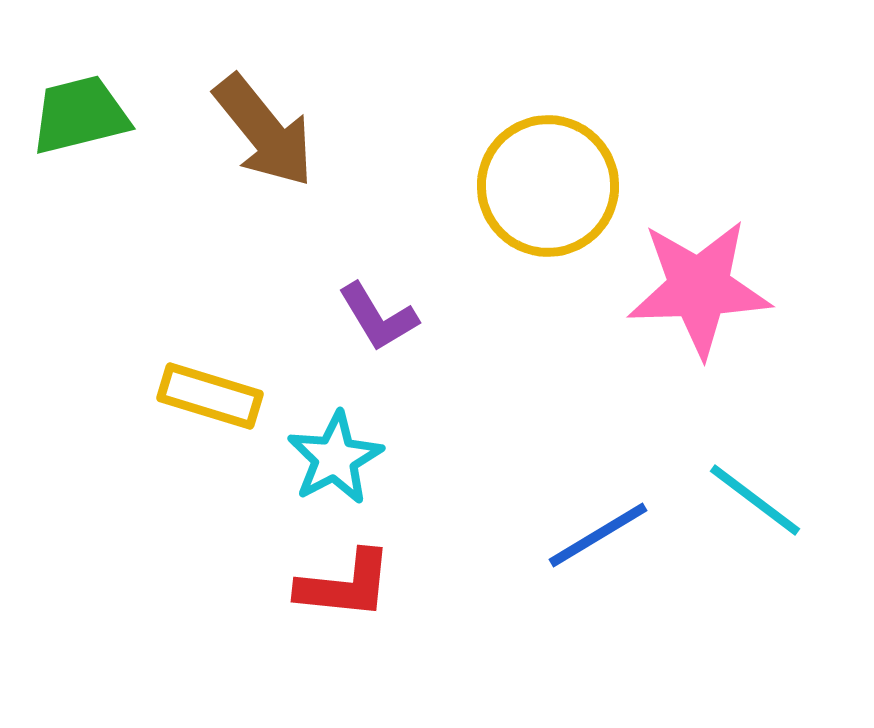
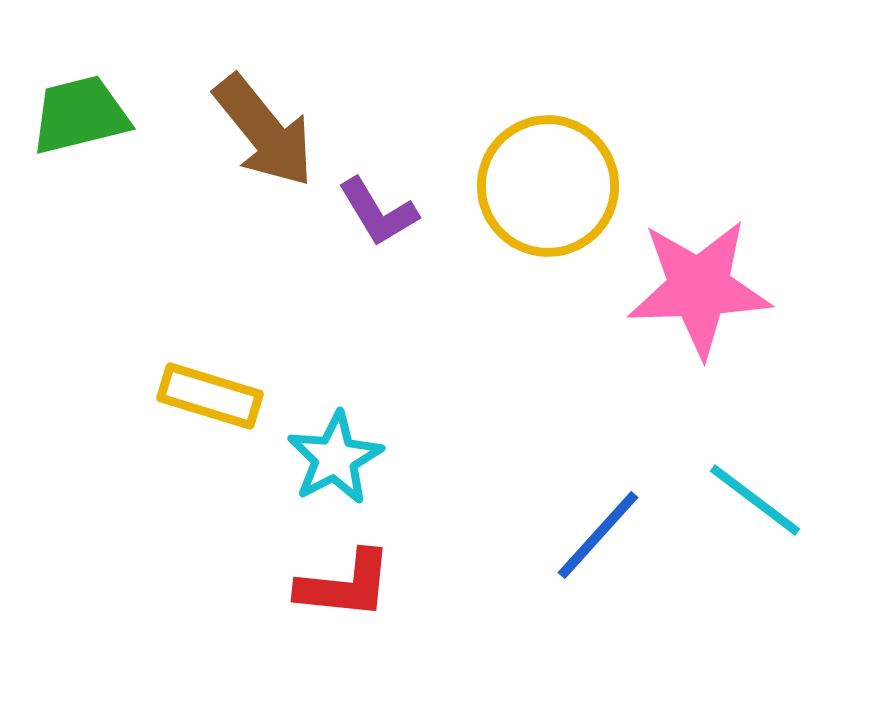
purple L-shape: moved 105 px up
blue line: rotated 17 degrees counterclockwise
